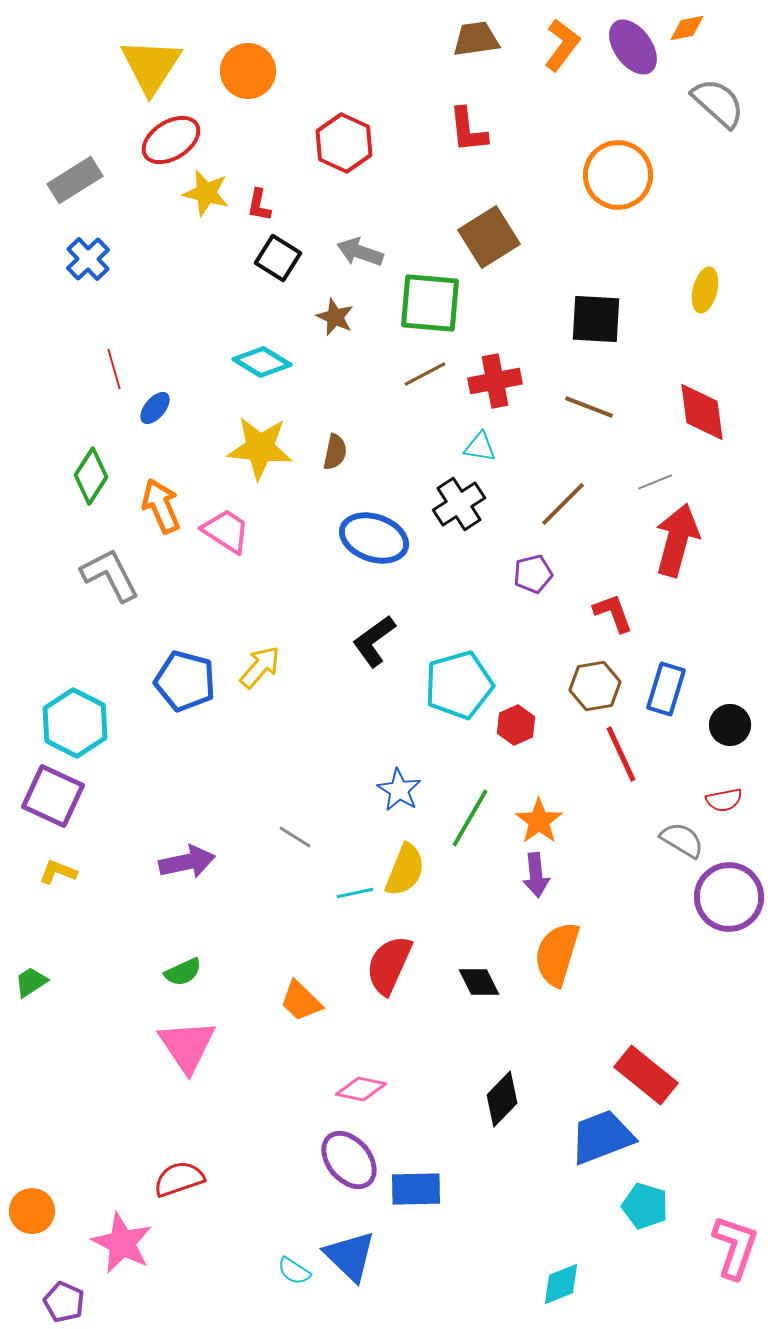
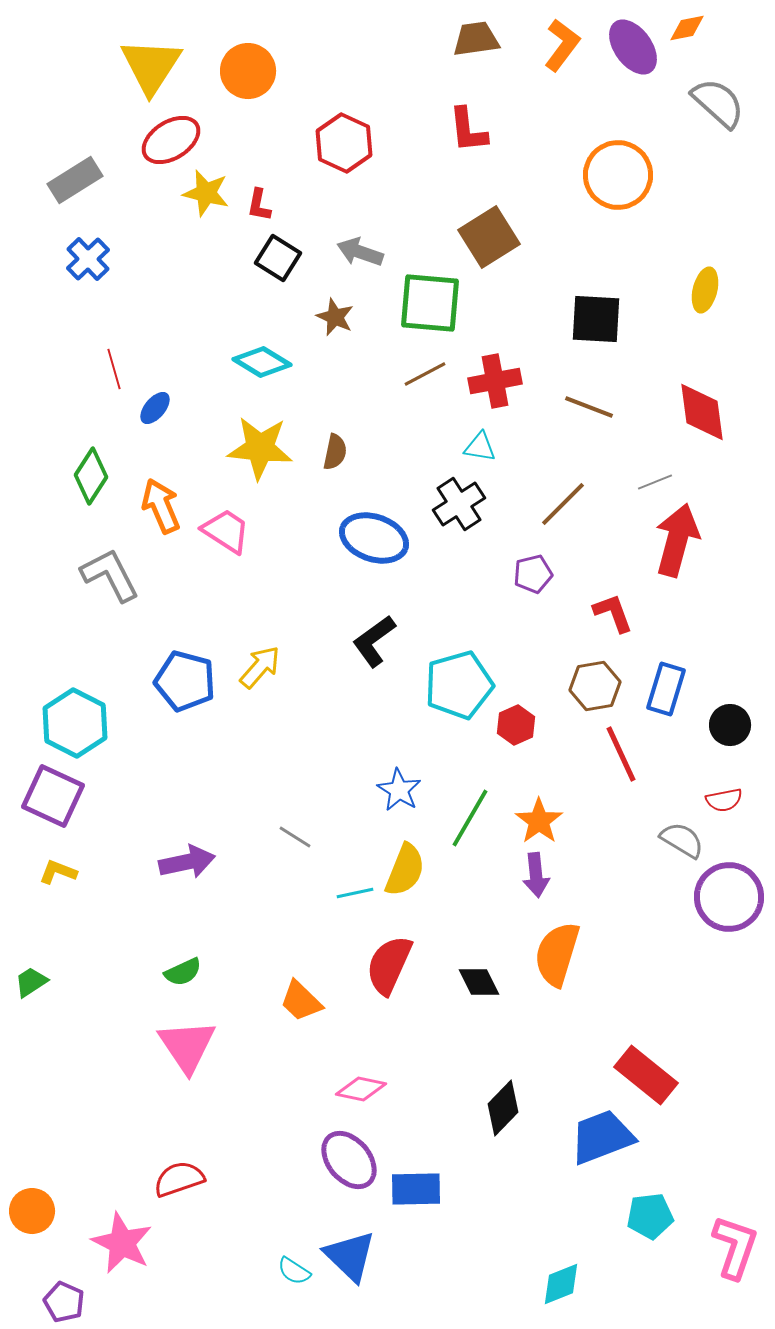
black diamond at (502, 1099): moved 1 px right, 9 px down
cyan pentagon at (645, 1206): moved 5 px right, 10 px down; rotated 24 degrees counterclockwise
